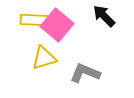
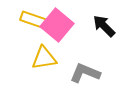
black arrow: moved 10 px down
yellow rectangle: rotated 16 degrees clockwise
yellow triangle: rotated 8 degrees clockwise
